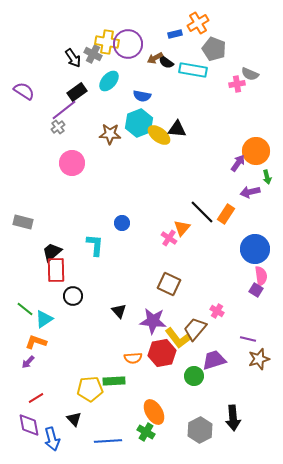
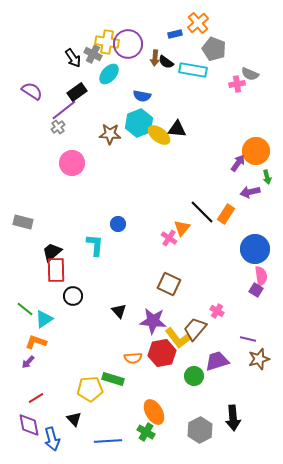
orange cross at (198, 23): rotated 10 degrees counterclockwise
brown arrow at (155, 58): rotated 56 degrees counterclockwise
cyan ellipse at (109, 81): moved 7 px up
purple semicircle at (24, 91): moved 8 px right
blue circle at (122, 223): moved 4 px left, 1 px down
purple trapezoid at (214, 360): moved 3 px right, 1 px down
green rectangle at (114, 381): moved 1 px left, 2 px up; rotated 20 degrees clockwise
